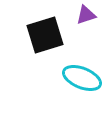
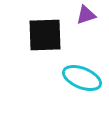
black square: rotated 15 degrees clockwise
